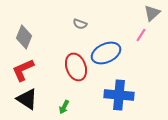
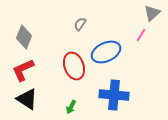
gray semicircle: rotated 104 degrees clockwise
blue ellipse: moved 1 px up
red ellipse: moved 2 px left, 1 px up
blue cross: moved 5 px left
green arrow: moved 7 px right
